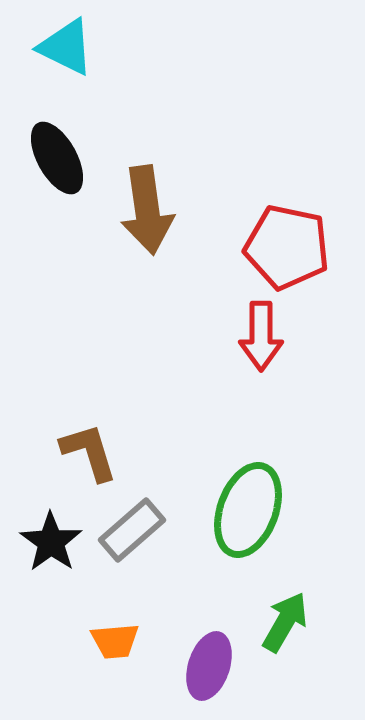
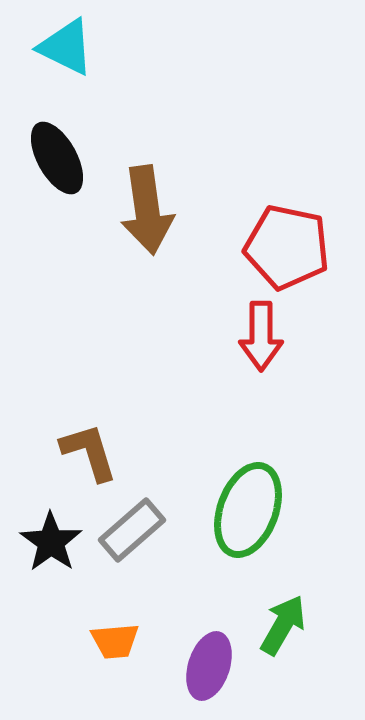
green arrow: moved 2 px left, 3 px down
